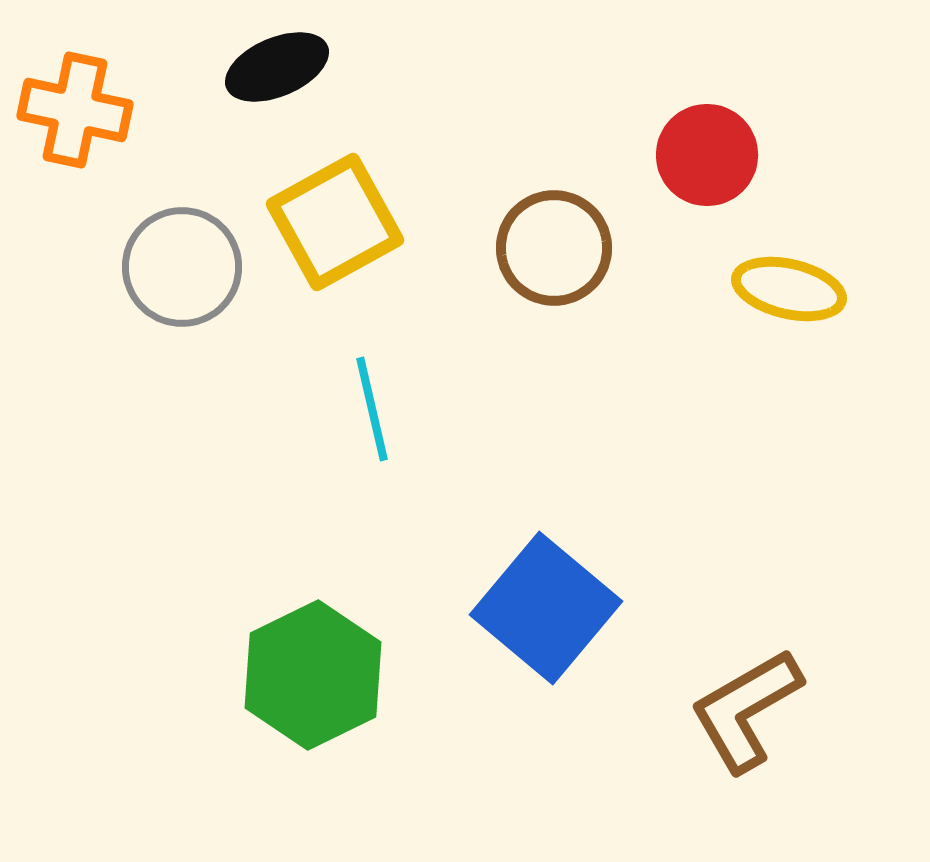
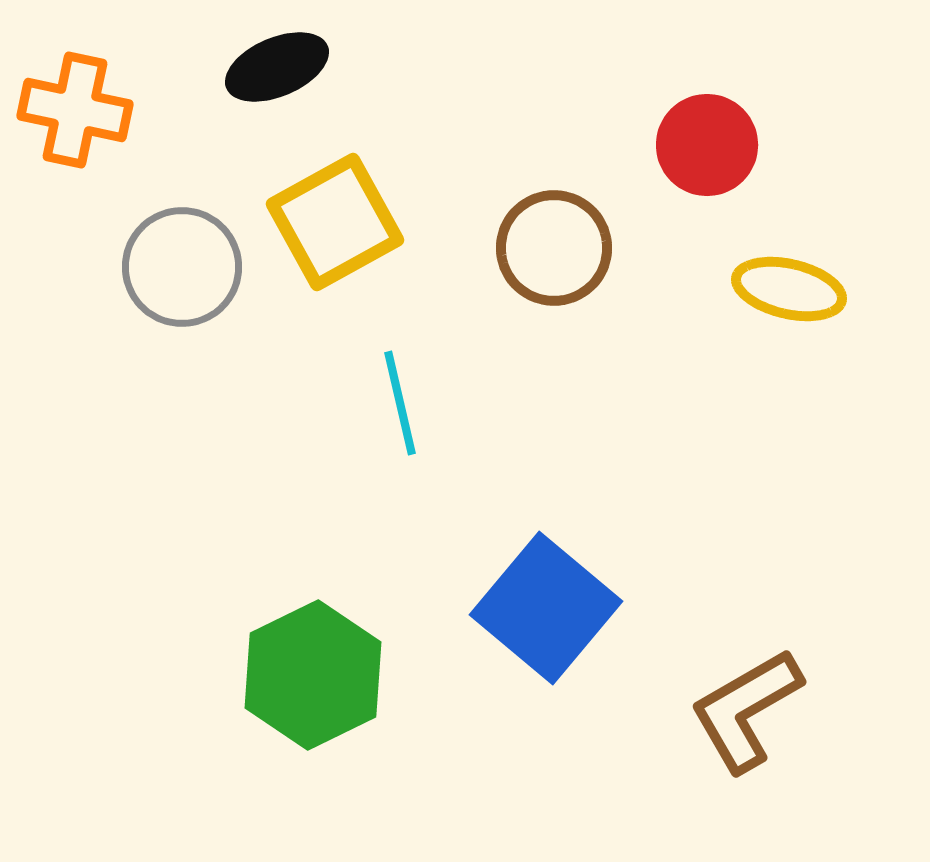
red circle: moved 10 px up
cyan line: moved 28 px right, 6 px up
